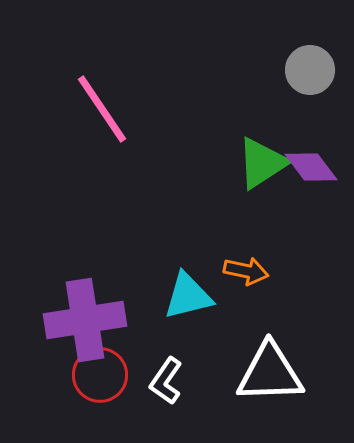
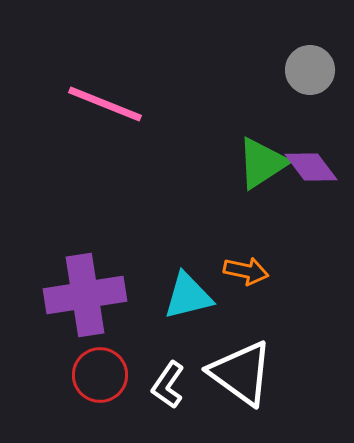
pink line: moved 3 px right, 5 px up; rotated 34 degrees counterclockwise
purple cross: moved 25 px up
white triangle: moved 29 px left; rotated 38 degrees clockwise
white L-shape: moved 2 px right, 4 px down
